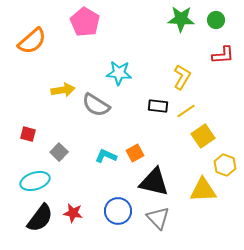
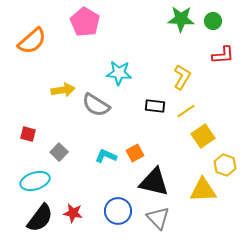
green circle: moved 3 px left, 1 px down
black rectangle: moved 3 px left
